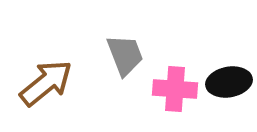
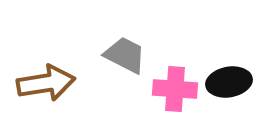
gray trapezoid: rotated 42 degrees counterclockwise
brown arrow: rotated 30 degrees clockwise
